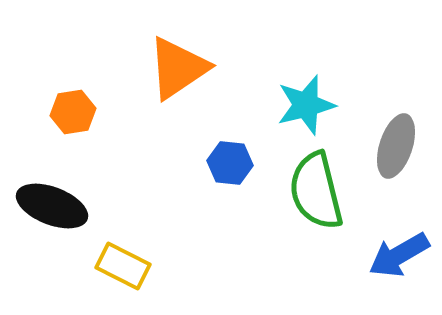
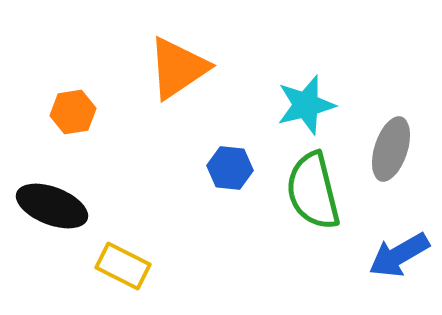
gray ellipse: moved 5 px left, 3 px down
blue hexagon: moved 5 px down
green semicircle: moved 3 px left
